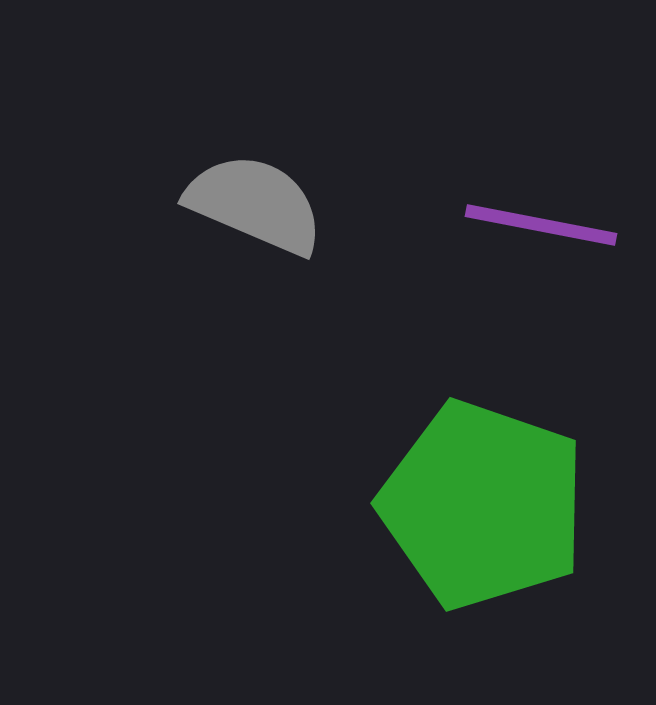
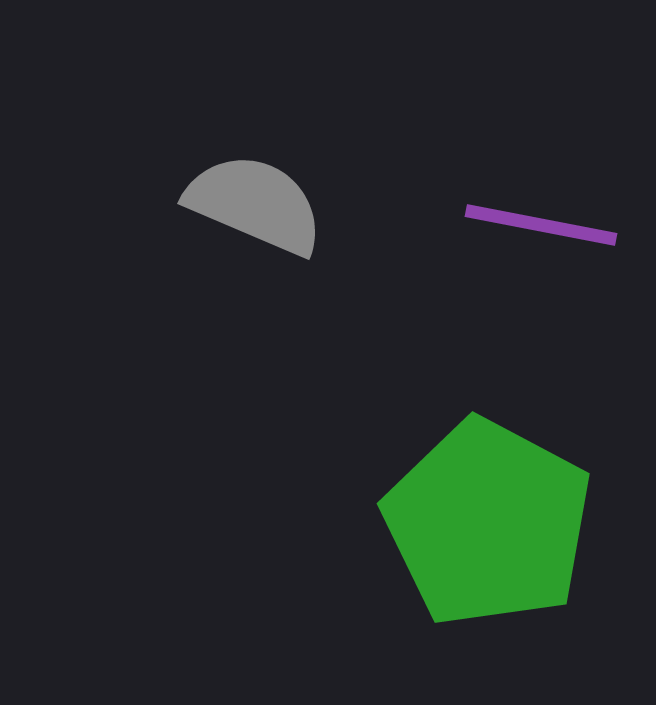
green pentagon: moved 5 px right, 18 px down; rotated 9 degrees clockwise
